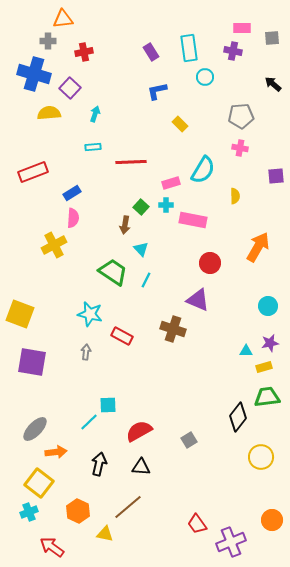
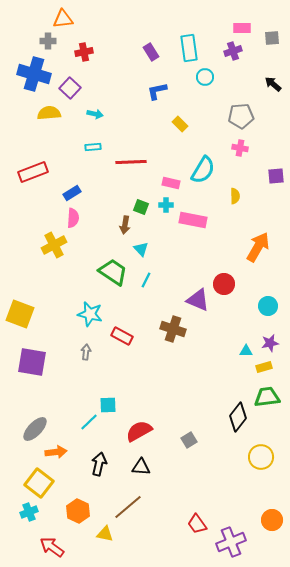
purple cross at (233, 51): rotated 30 degrees counterclockwise
cyan arrow at (95, 114): rotated 84 degrees clockwise
pink rectangle at (171, 183): rotated 30 degrees clockwise
green square at (141, 207): rotated 21 degrees counterclockwise
red circle at (210, 263): moved 14 px right, 21 px down
